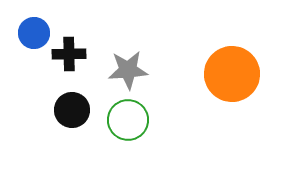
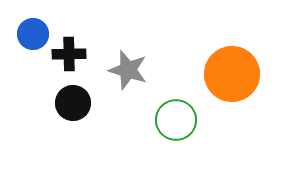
blue circle: moved 1 px left, 1 px down
gray star: rotated 21 degrees clockwise
black circle: moved 1 px right, 7 px up
green circle: moved 48 px right
